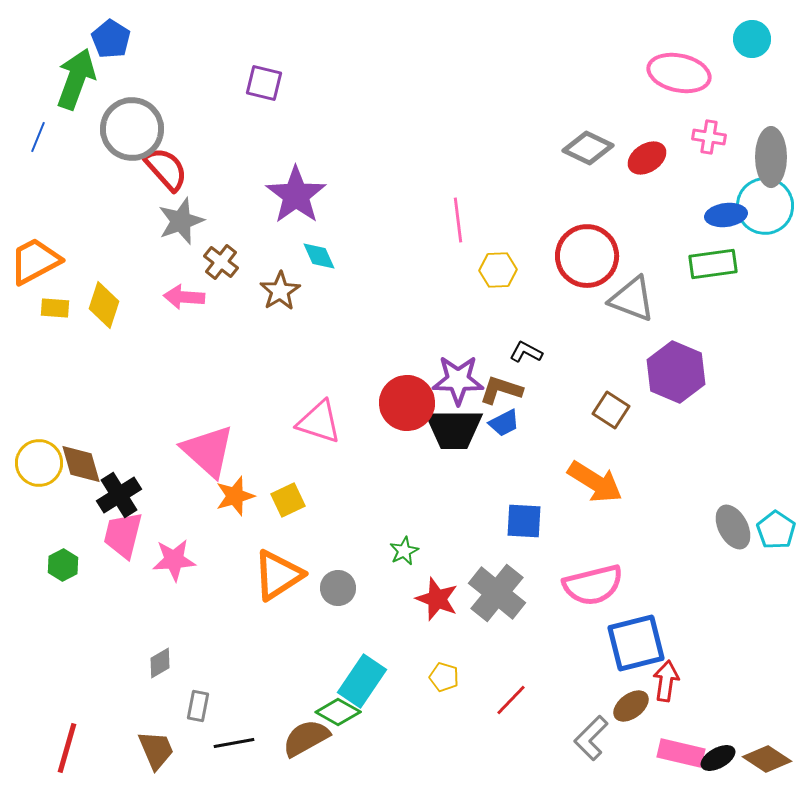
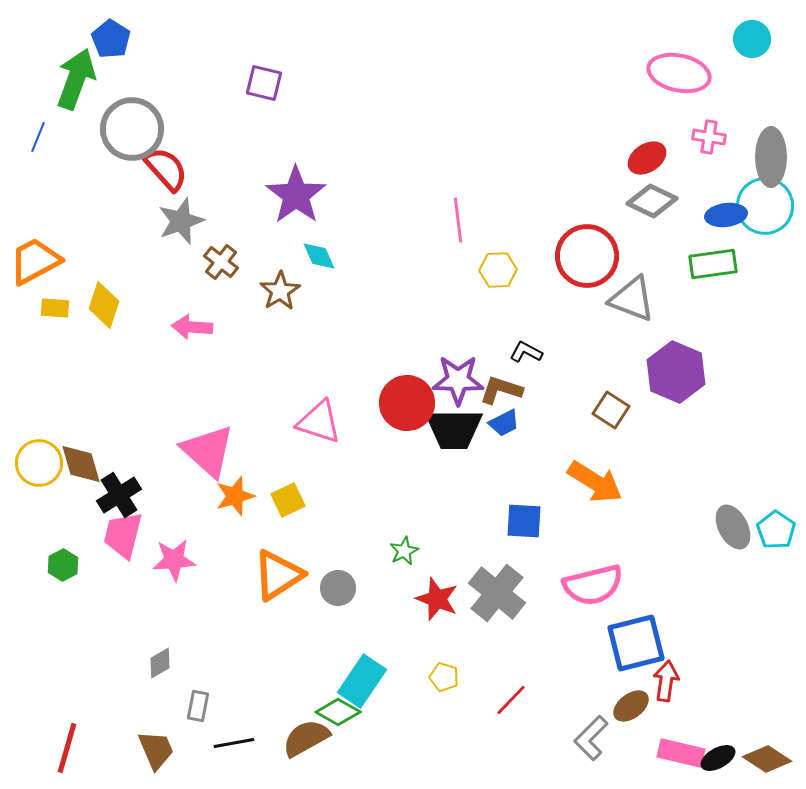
gray diamond at (588, 148): moved 64 px right, 53 px down
pink arrow at (184, 297): moved 8 px right, 30 px down
